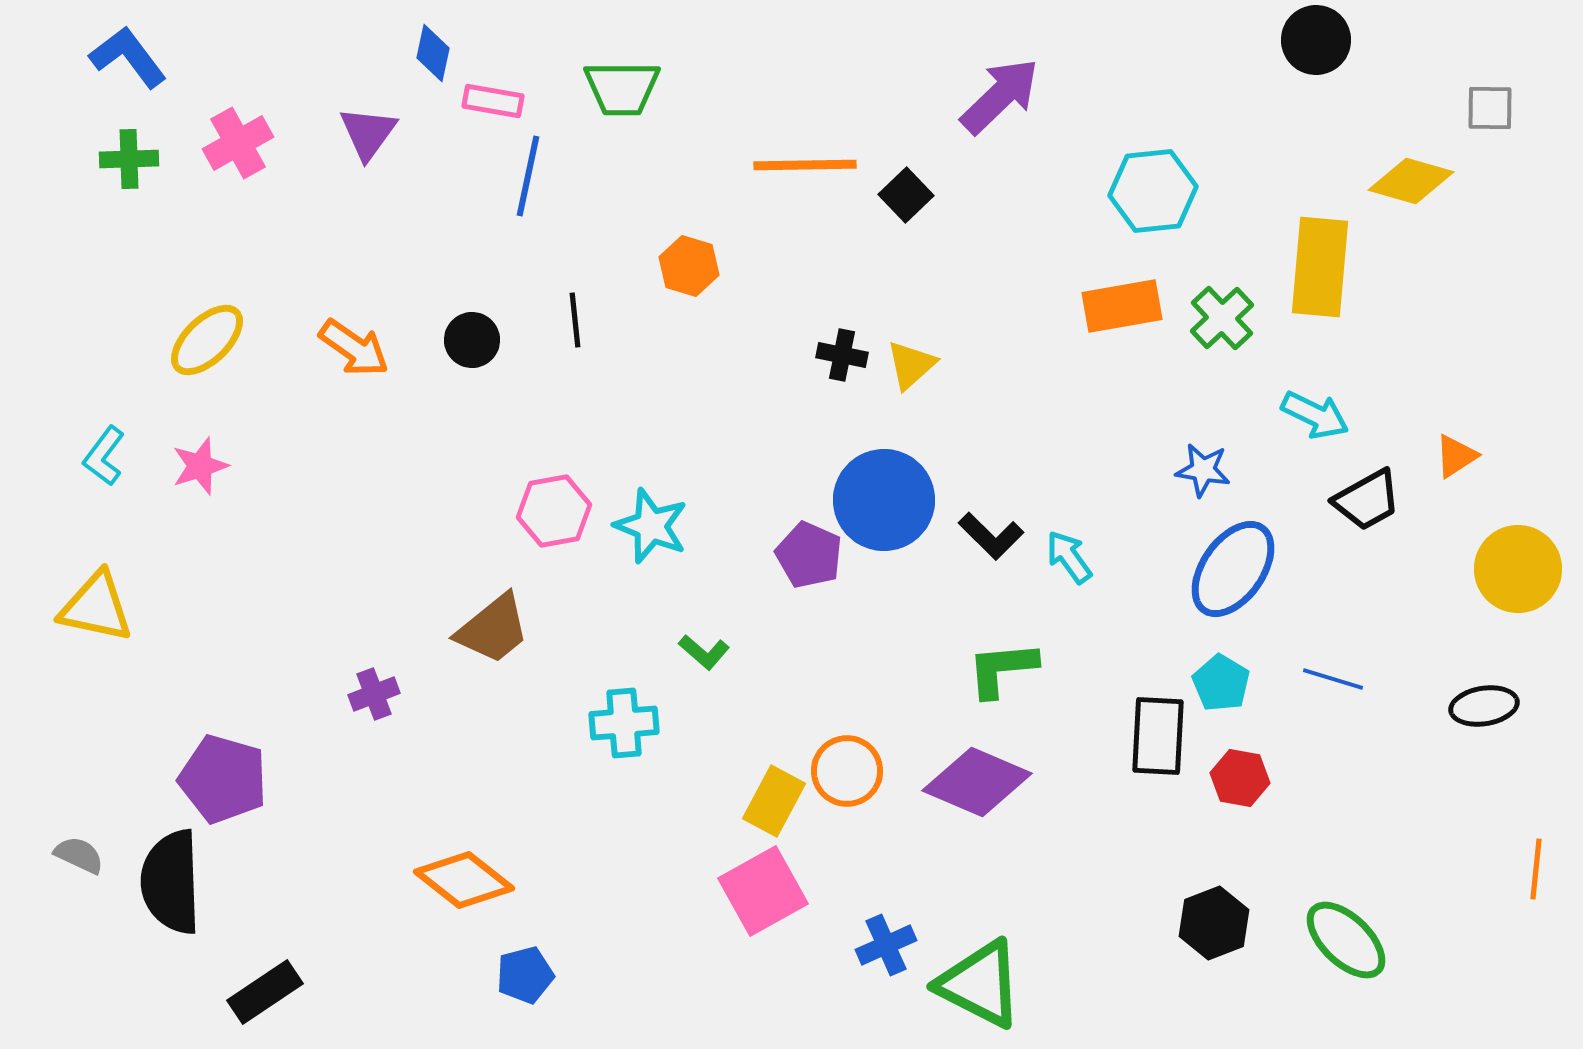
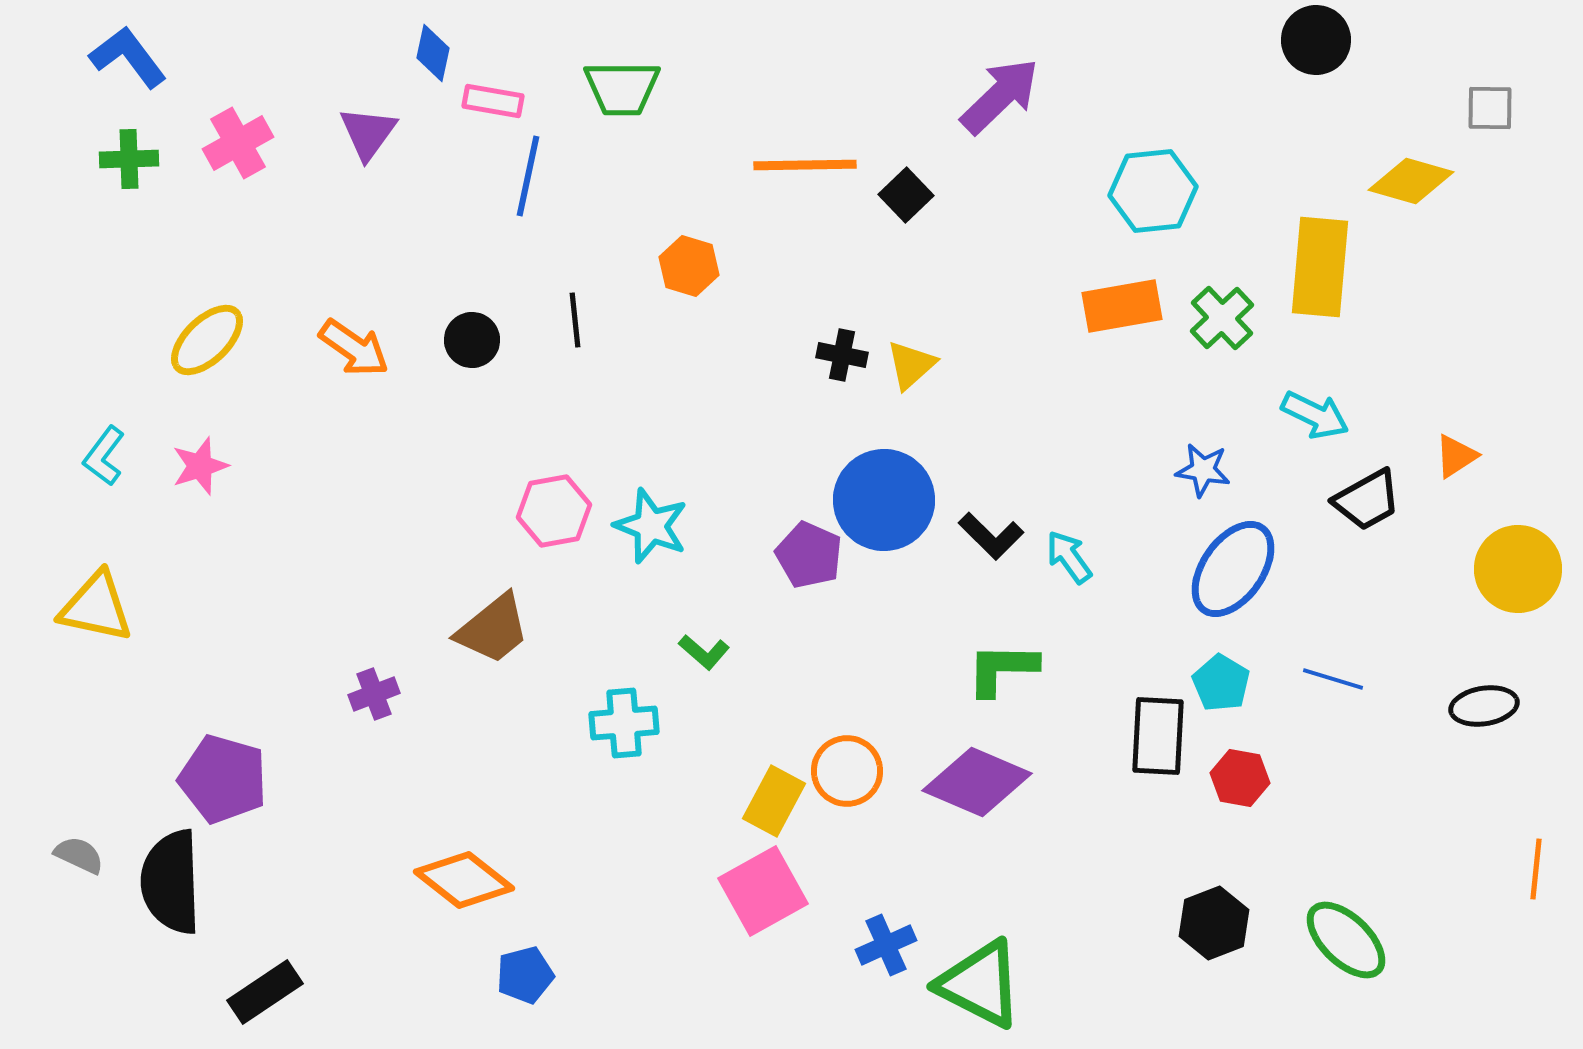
green L-shape at (1002, 669): rotated 6 degrees clockwise
